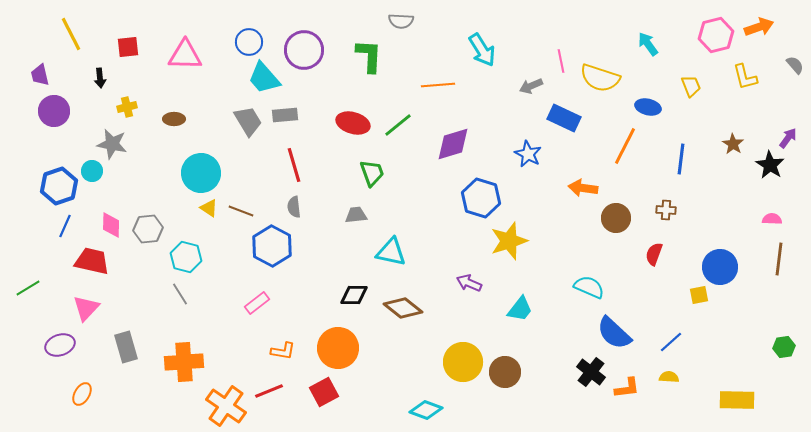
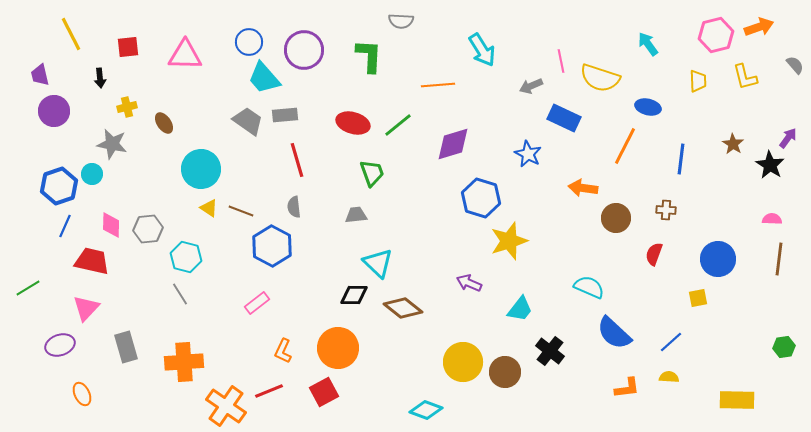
yellow trapezoid at (691, 86): moved 7 px right, 5 px up; rotated 20 degrees clockwise
brown ellipse at (174, 119): moved 10 px left, 4 px down; rotated 55 degrees clockwise
gray trapezoid at (248, 121): rotated 24 degrees counterclockwise
red line at (294, 165): moved 3 px right, 5 px up
cyan circle at (92, 171): moved 3 px down
cyan circle at (201, 173): moved 4 px up
cyan triangle at (391, 252): moved 13 px left, 11 px down; rotated 32 degrees clockwise
blue circle at (720, 267): moved 2 px left, 8 px up
yellow square at (699, 295): moved 1 px left, 3 px down
orange L-shape at (283, 351): rotated 105 degrees clockwise
black cross at (591, 372): moved 41 px left, 21 px up
orange ellipse at (82, 394): rotated 55 degrees counterclockwise
